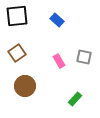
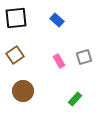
black square: moved 1 px left, 2 px down
brown square: moved 2 px left, 2 px down
gray square: rotated 28 degrees counterclockwise
brown circle: moved 2 px left, 5 px down
